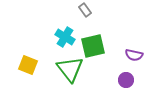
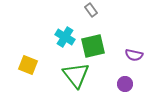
gray rectangle: moved 6 px right
green triangle: moved 6 px right, 6 px down
purple circle: moved 1 px left, 4 px down
